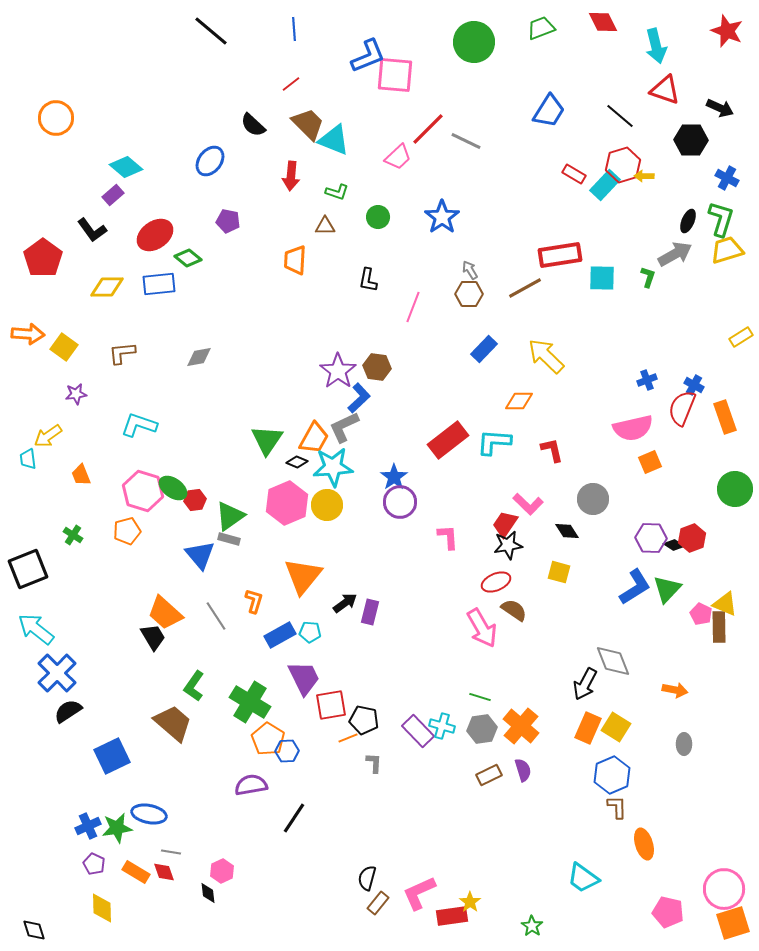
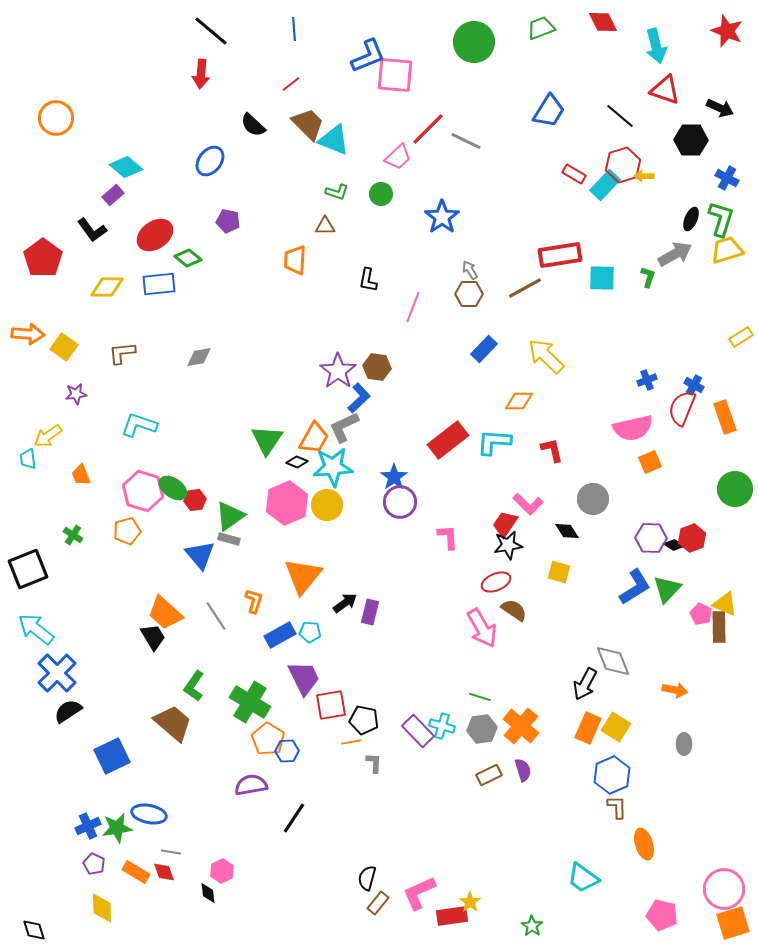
red arrow at (291, 176): moved 90 px left, 102 px up
green circle at (378, 217): moved 3 px right, 23 px up
black ellipse at (688, 221): moved 3 px right, 2 px up
orange line at (348, 738): moved 3 px right, 4 px down; rotated 12 degrees clockwise
pink pentagon at (668, 912): moved 6 px left, 3 px down
